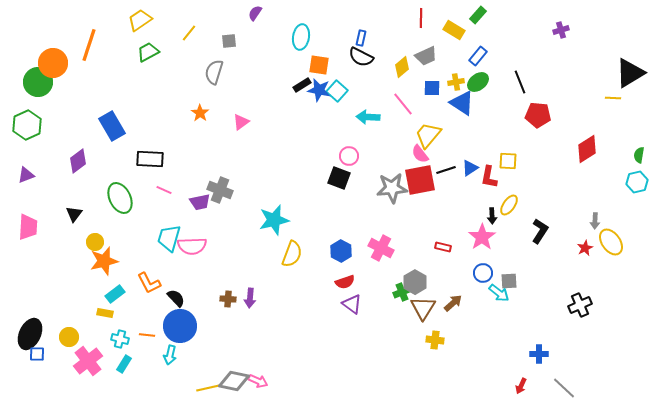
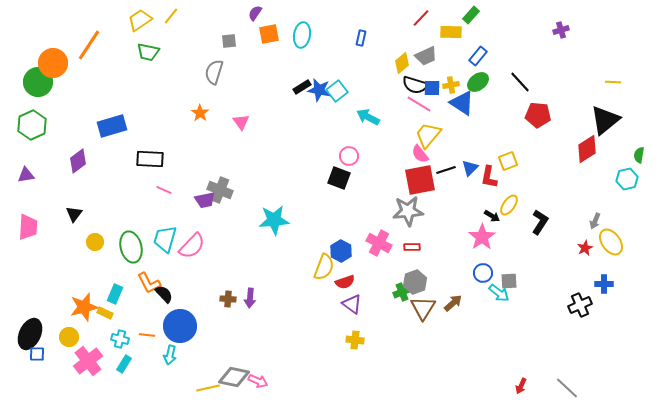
green rectangle at (478, 15): moved 7 px left
red line at (421, 18): rotated 42 degrees clockwise
yellow rectangle at (454, 30): moved 3 px left, 2 px down; rotated 30 degrees counterclockwise
yellow line at (189, 33): moved 18 px left, 17 px up
cyan ellipse at (301, 37): moved 1 px right, 2 px up
orange line at (89, 45): rotated 16 degrees clockwise
green trapezoid at (148, 52): rotated 140 degrees counterclockwise
black semicircle at (361, 57): moved 54 px right, 28 px down; rotated 10 degrees counterclockwise
orange square at (319, 65): moved 50 px left, 31 px up; rotated 20 degrees counterclockwise
yellow diamond at (402, 67): moved 4 px up
black triangle at (630, 73): moved 25 px left, 47 px down; rotated 8 degrees counterclockwise
yellow cross at (456, 82): moved 5 px left, 3 px down
black line at (520, 82): rotated 20 degrees counterclockwise
black rectangle at (302, 85): moved 2 px down
cyan square at (337, 91): rotated 10 degrees clockwise
yellow line at (613, 98): moved 16 px up
pink line at (403, 104): moved 16 px right; rotated 20 degrees counterclockwise
cyan arrow at (368, 117): rotated 25 degrees clockwise
pink triangle at (241, 122): rotated 30 degrees counterclockwise
green hexagon at (27, 125): moved 5 px right
blue rectangle at (112, 126): rotated 76 degrees counterclockwise
yellow square at (508, 161): rotated 24 degrees counterclockwise
blue triangle at (470, 168): rotated 12 degrees counterclockwise
purple triangle at (26, 175): rotated 12 degrees clockwise
cyan hexagon at (637, 182): moved 10 px left, 3 px up
gray star at (392, 188): moved 16 px right, 23 px down
green ellipse at (120, 198): moved 11 px right, 49 px down; rotated 12 degrees clockwise
purple trapezoid at (200, 202): moved 5 px right, 2 px up
black arrow at (492, 216): rotated 56 degrees counterclockwise
cyan star at (274, 220): rotated 8 degrees clockwise
gray arrow at (595, 221): rotated 21 degrees clockwise
black L-shape at (540, 231): moved 9 px up
cyan trapezoid at (169, 238): moved 4 px left, 1 px down
pink semicircle at (192, 246): rotated 44 degrees counterclockwise
red rectangle at (443, 247): moved 31 px left; rotated 14 degrees counterclockwise
pink cross at (381, 248): moved 2 px left, 5 px up
yellow semicircle at (292, 254): moved 32 px right, 13 px down
orange star at (104, 261): moved 20 px left, 46 px down
gray hexagon at (415, 282): rotated 10 degrees clockwise
cyan rectangle at (115, 294): rotated 30 degrees counterclockwise
black semicircle at (176, 298): moved 12 px left, 4 px up
yellow rectangle at (105, 313): rotated 14 degrees clockwise
yellow cross at (435, 340): moved 80 px left
blue cross at (539, 354): moved 65 px right, 70 px up
gray diamond at (234, 381): moved 4 px up
gray line at (564, 388): moved 3 px right
